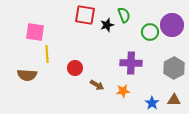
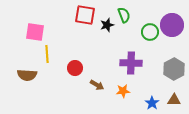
gray hexagon: moved 1 px down
